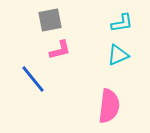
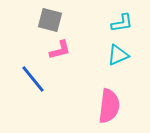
gray square: rotated 25 degrees clockwise
